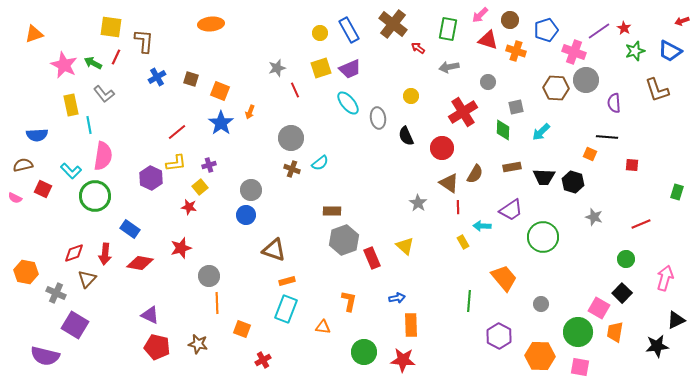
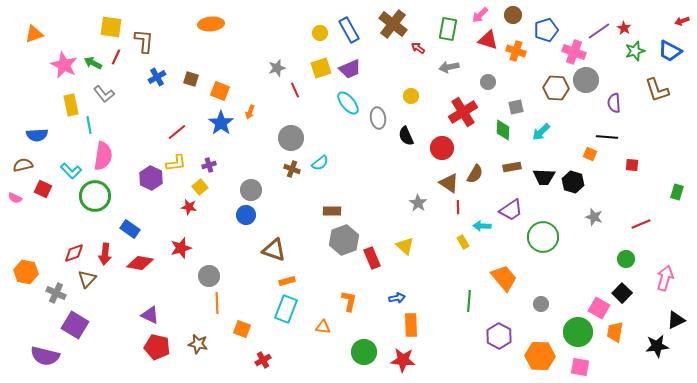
brown circle at (510, 20): moved 3 px right, 5 px up
